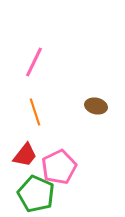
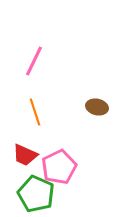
pink line: moved 1 px up
brown ellipse: moved 1 px right, 1 px down
red trapezoid: rotated 76 degrees clockwise
